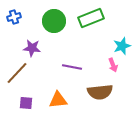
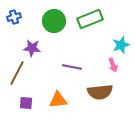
green rectangle: moved 1 px left, 1 px down
cyan star: moved 1 px left, 1 px up
brown line: rotated 15 degrees counterclockwise
